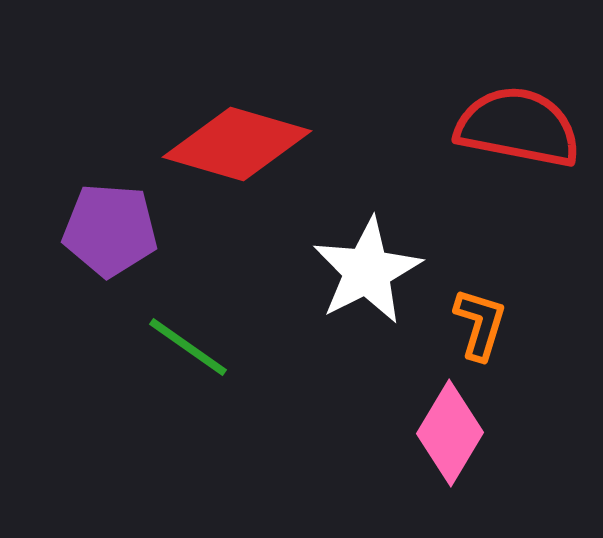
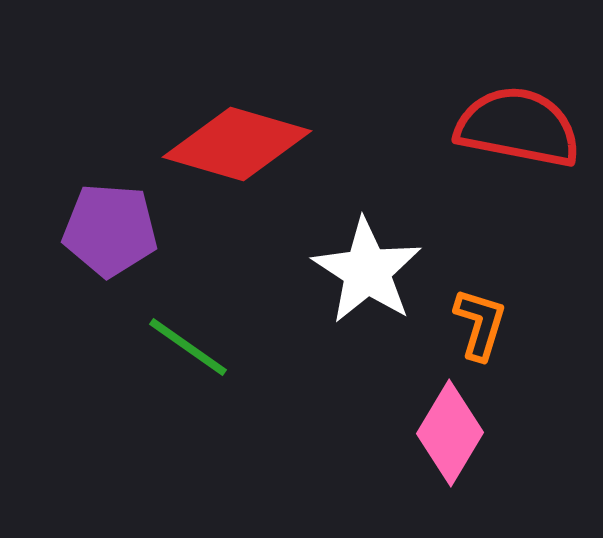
white star: rotated 12 degrees counterclockwise
